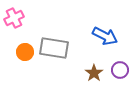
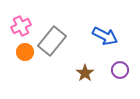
pink cross: moved 7 px right, 8 px down
gray rectangle: moved 2 px left, 7 px up; rotated 60 degrees counterclockwise
brown star: moved 9 px left
